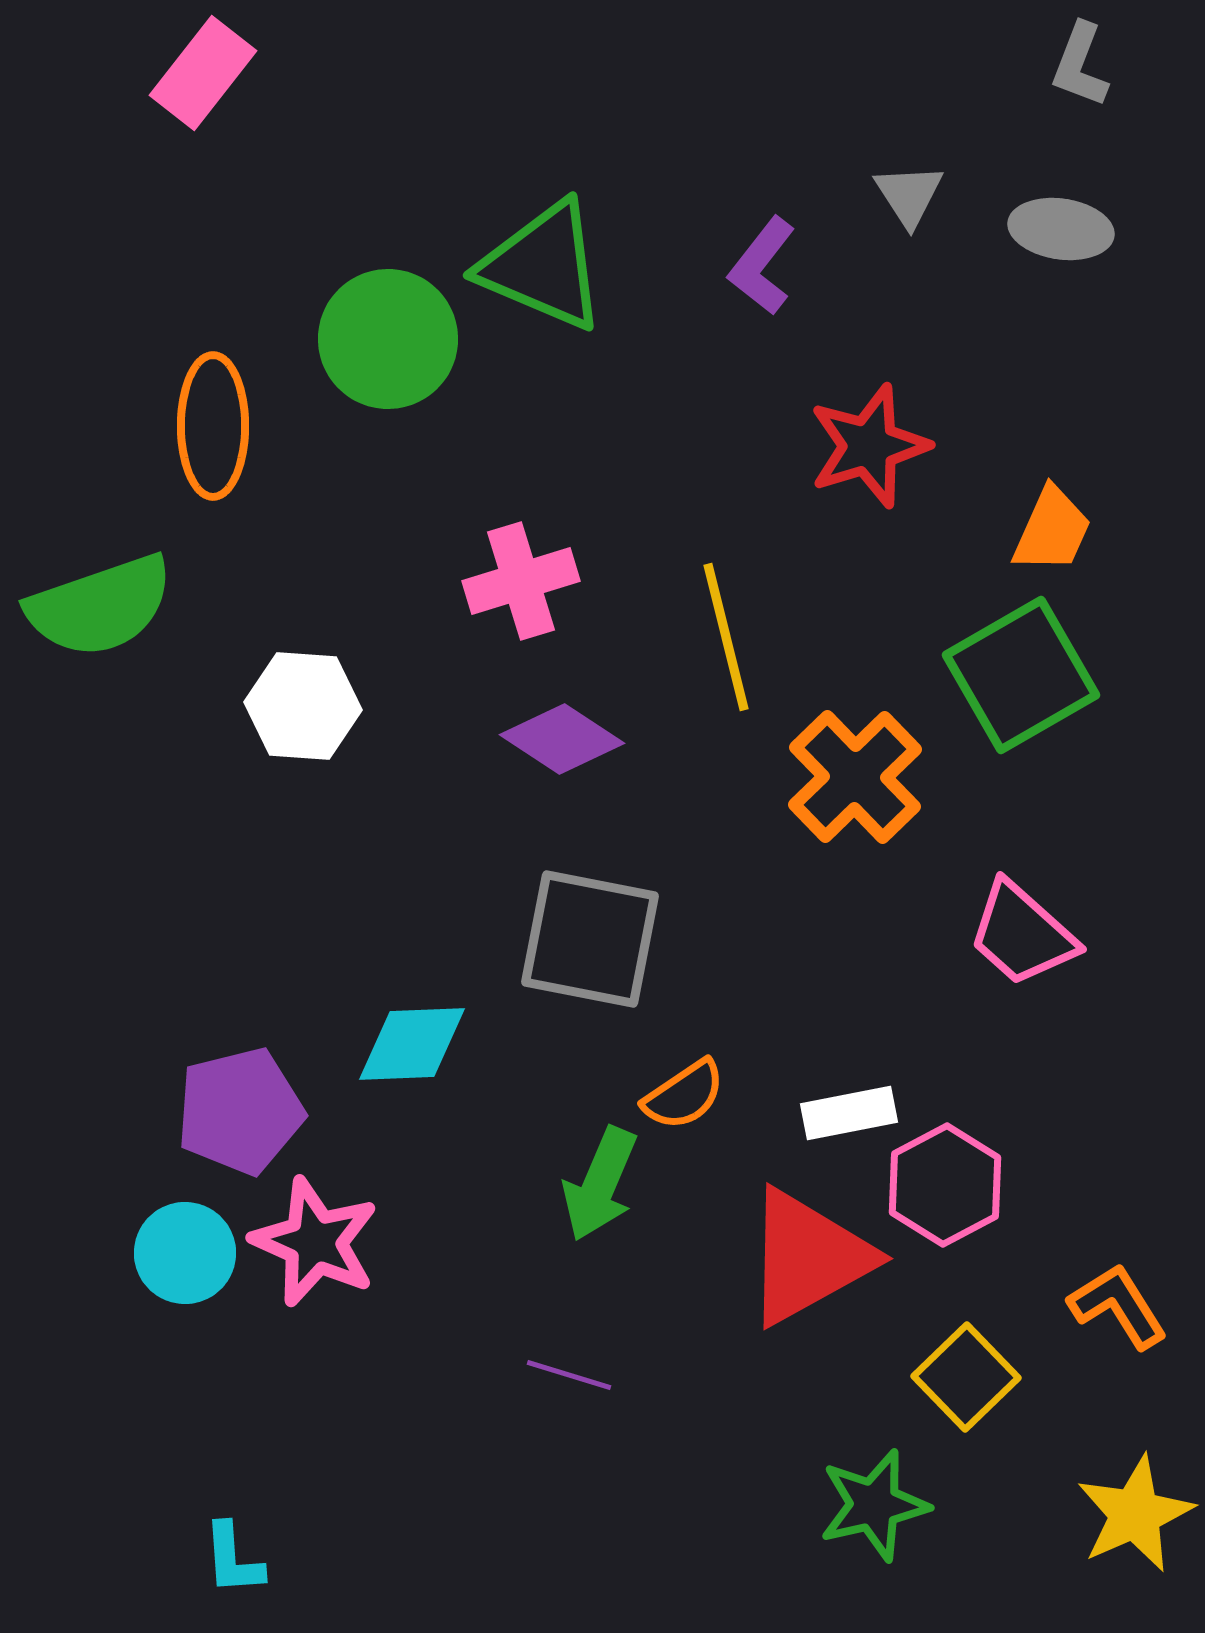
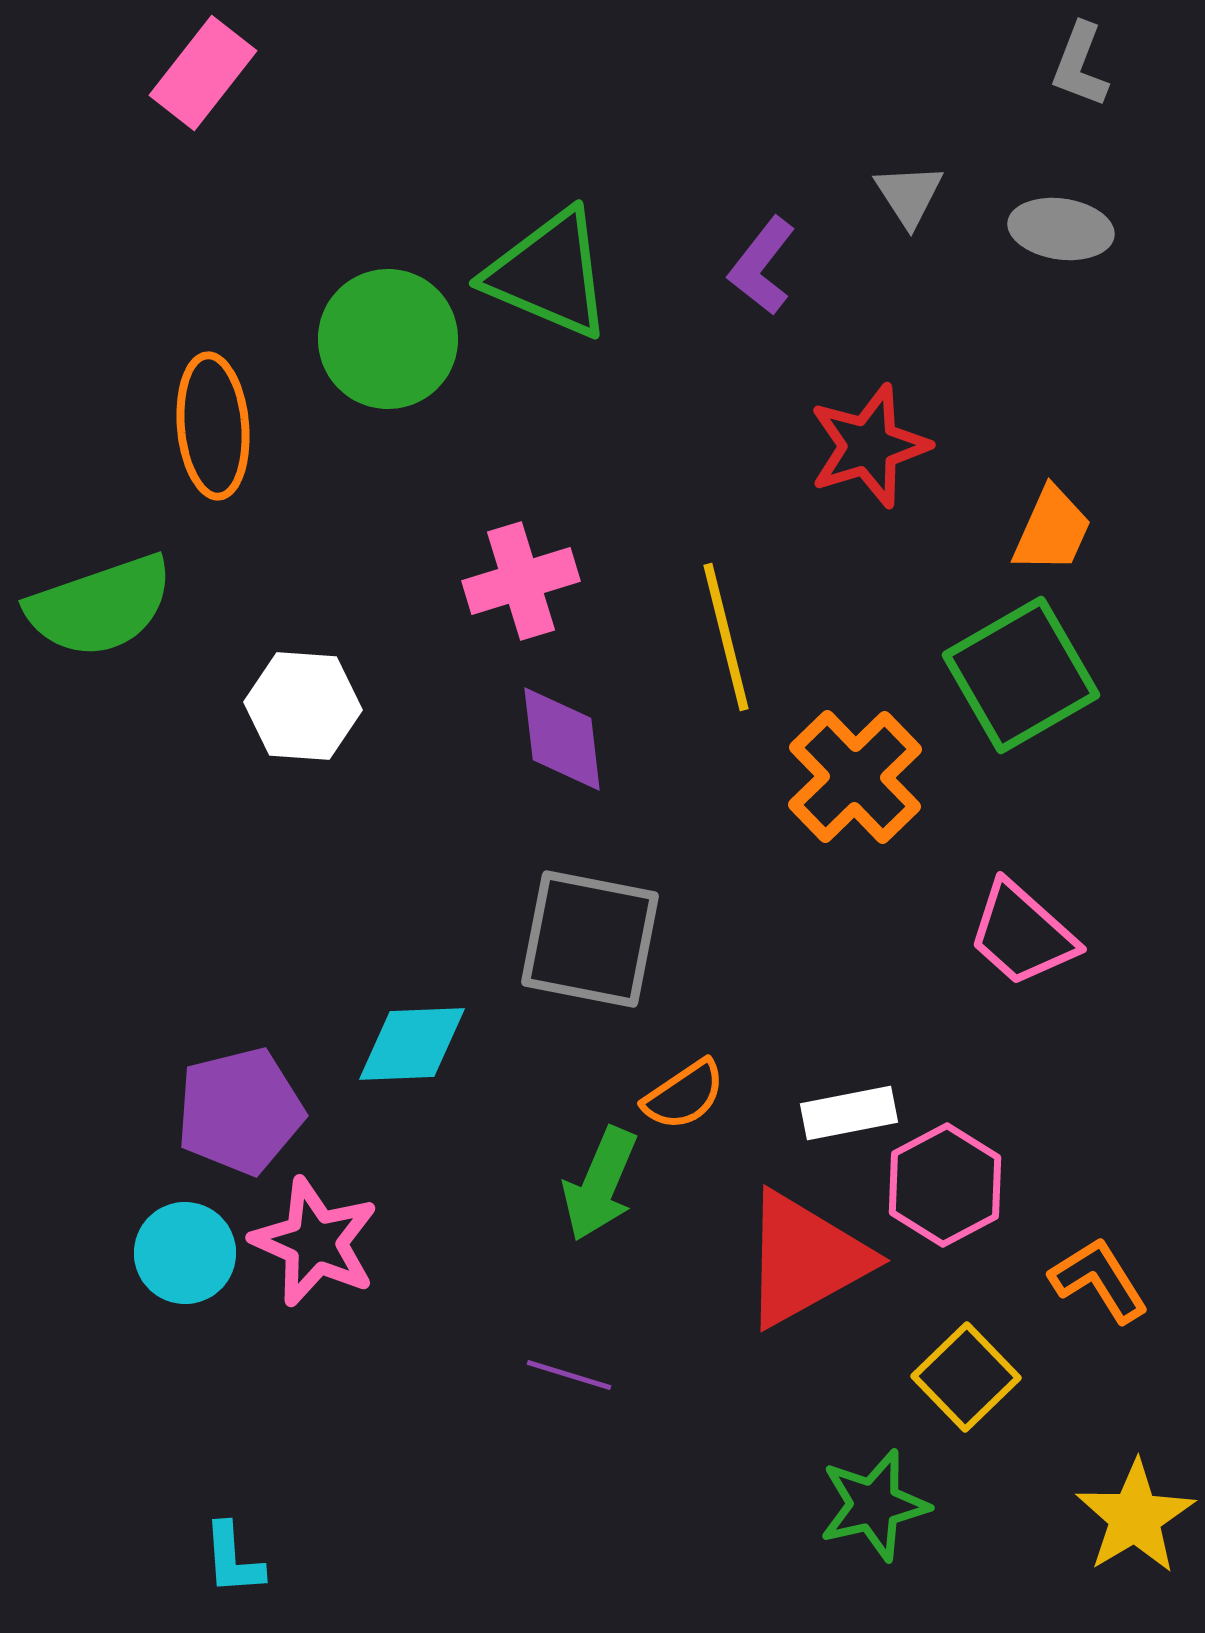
green triangle: moved 6 px right, 8 px down
orange ellipse: rotated 5 degrees counterclockwise
purple diamond: rotated 50 degrees clockwise
red triangle: moved 3 px left, 2 px down
orange L-shape: moved 19 px left, 26 px up
yellow star: moved 3 px down; rotated 7 degrees counterclockwise
